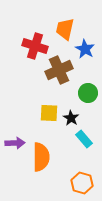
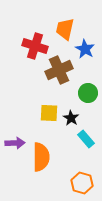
cyan rectangle: moved 2 px right
